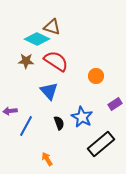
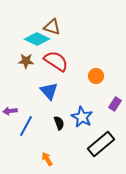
purple rectangle: rotated 24 degrees counterclockwise
